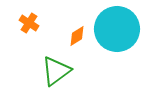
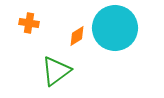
orange cross: rotated 24 degrees counterclockwise
cyan circle: moved 2 px left, 1 px up
